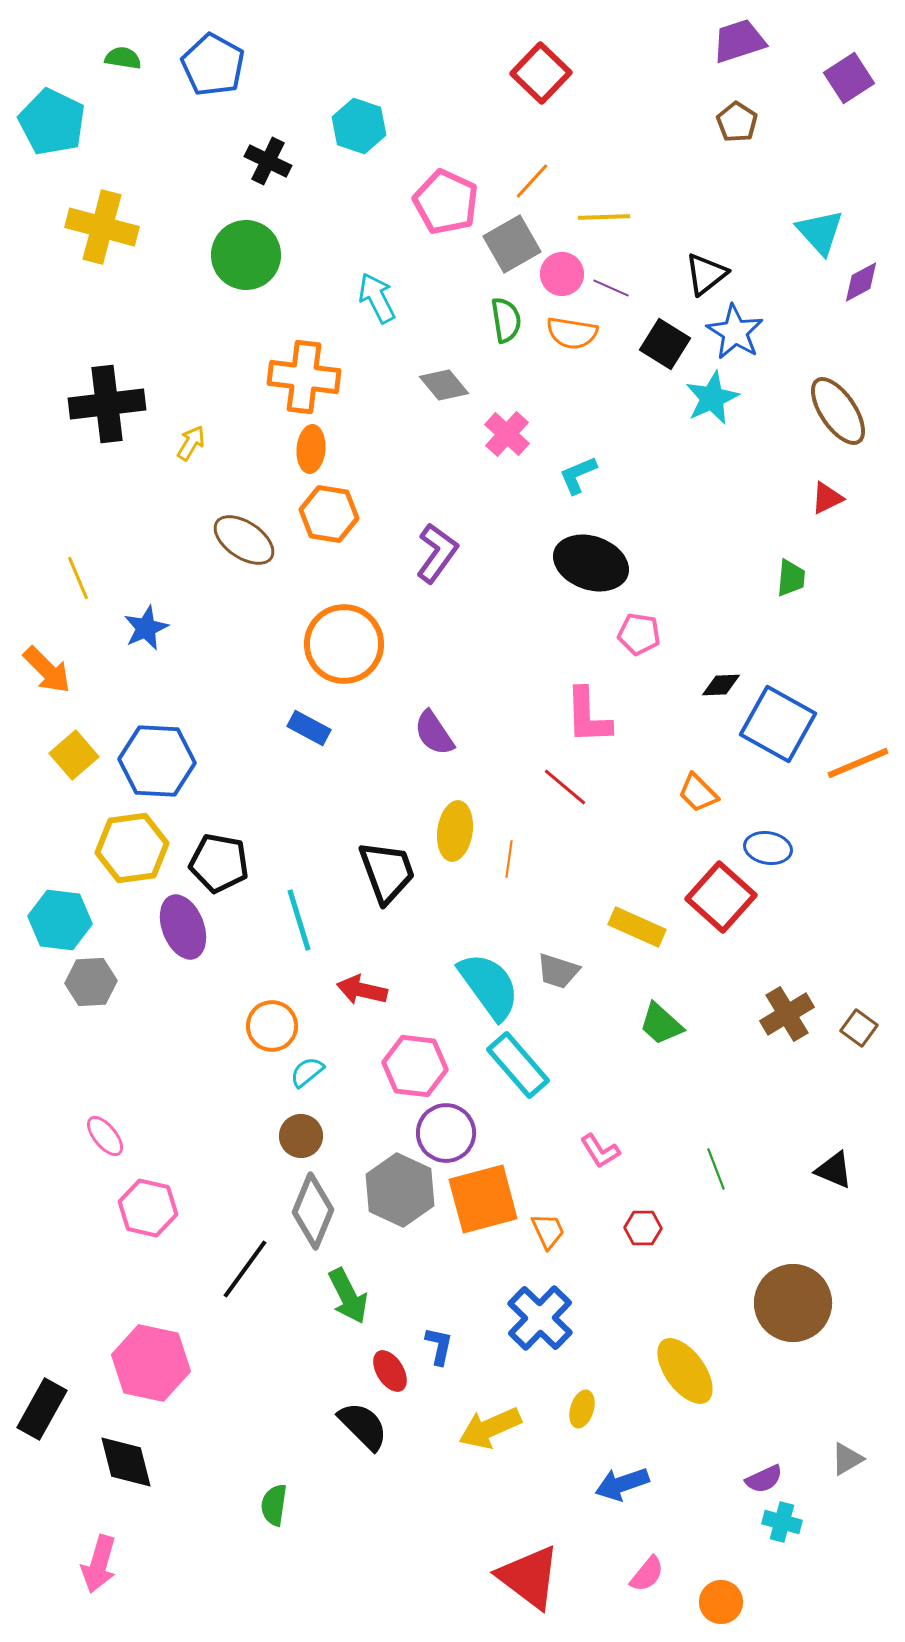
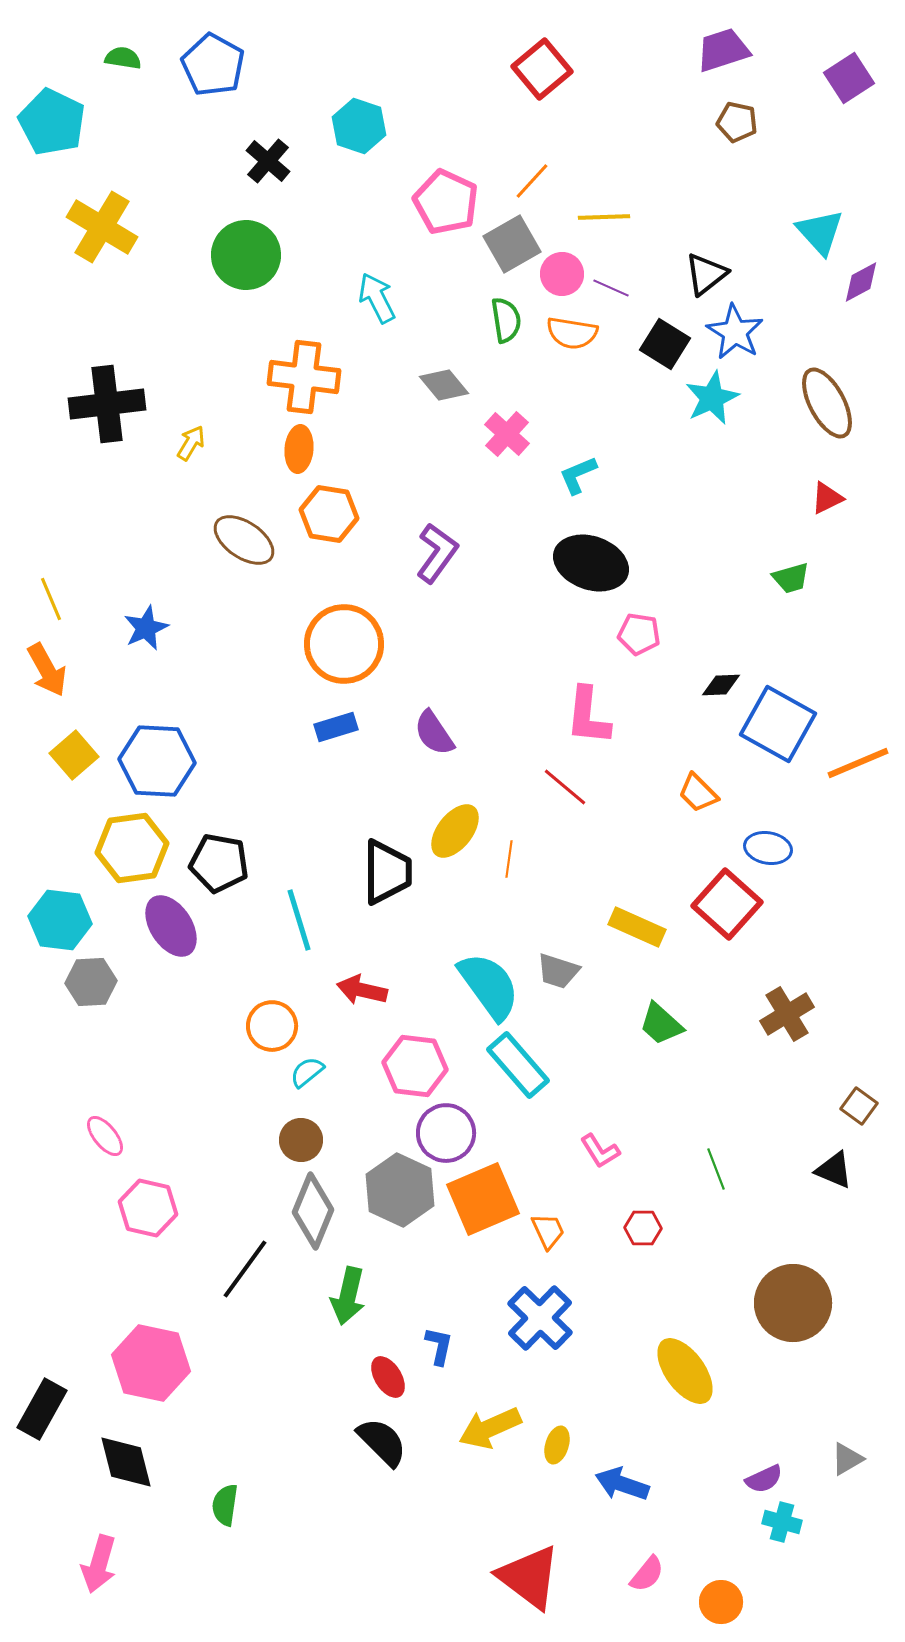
purple trapezoid at (739, 41): moved 16 px left, 9 px down
red square at (541, 73): moved 1 px right, 4 px up; rotated 6 degrees clockwise
brown pentagon at (737, 122): rotated 21 degrees counterclockwise
black cross at (268, 161): rotated 15 degrees clockwise
yellow cross at (102, 227): rotated 16 degrees clockwise
brown ellipse at (838, 411): moved 11 px left, 8 px up; rotated 6 degrees clockwise
orange ellipse at (311, 449): moved 12 px left
yellow line at (78, 578): moved 27 px left, 21 px down
green trapezoid at (791, 578): rotated 69 degrees clockwise
orange arrow at (47, 670): rotated 16 degrees clockwise
pink L-shape at (588, 716): rotated 8 degrees clockwise
blue rectangle at (309, 728): moved 27 px right, 1 px up; rotated 45 degrees counterclockwise
yellow ellipse at (455, 831): rotated 30 degrees clockwise
black trapezoid at (387, 872): rotated 20 degrees clockwise
red square at (721, 897): moved 6 px right, 7 px down
purple ellipse at (183, 927): moved 12 px left, 1 px up; rotated 12 degrees counterclockwise
brown square at (859, 1028): moved 78 px down
brown circle at (301, 1136): moved 4 px down
orange square at (483, 1199): rotated 8 degrees counterclockwise
green arrow at (348, 1296): rotated 40 degrees clockwise
red ellipse at (390, 1371): moved 2 px left, 6 px down
yellow ellipse at (582, 1409): moved 25 px left, 36 px down
black semicircle at (363, 1426): moved 19 px right, 16 px down
blue arrow at (622, 1484): rotated 38 degrees clockwise
green semicircle at (274, 1505): moved 49 px left
